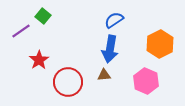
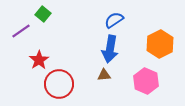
green square: moved 2 px up
red circle: moved 9 px left, 2 px down
